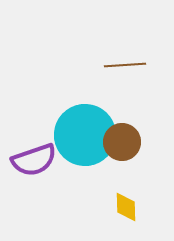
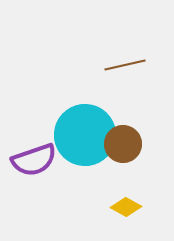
brown line: rotated 9 degrees counterclockwise
brown circle: moved 1 px right, 2 px down
yellow diamond: rotated 60 degrees counterclockwise
